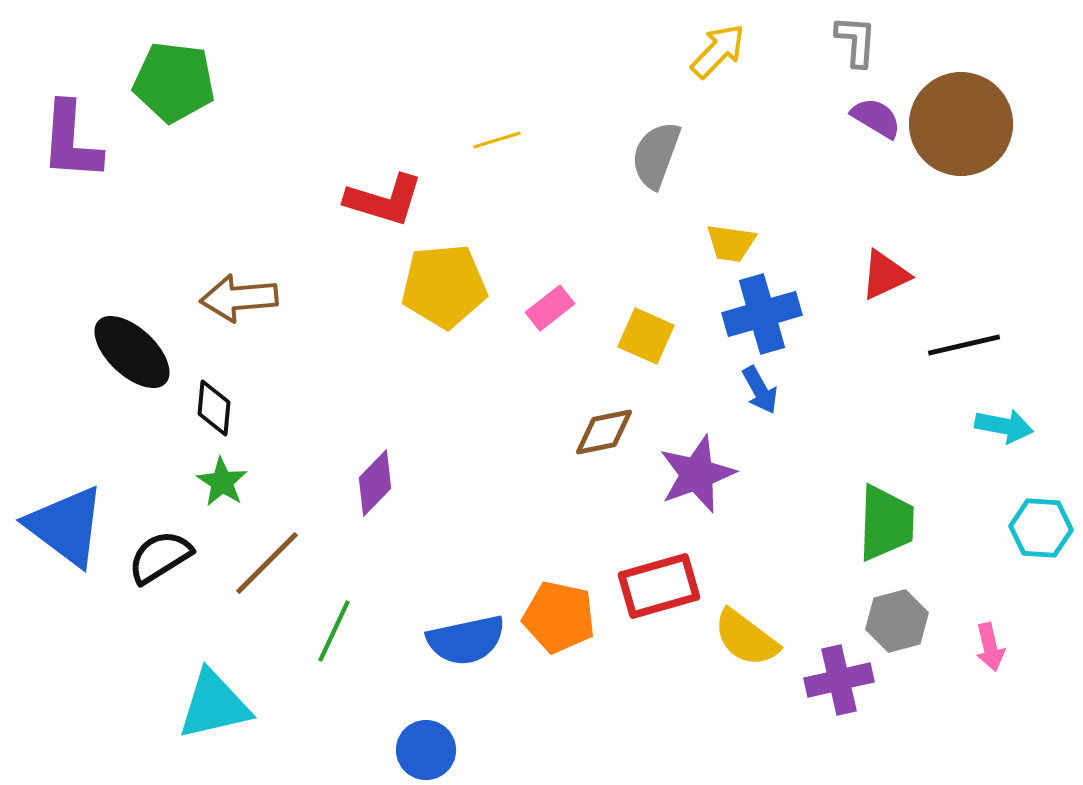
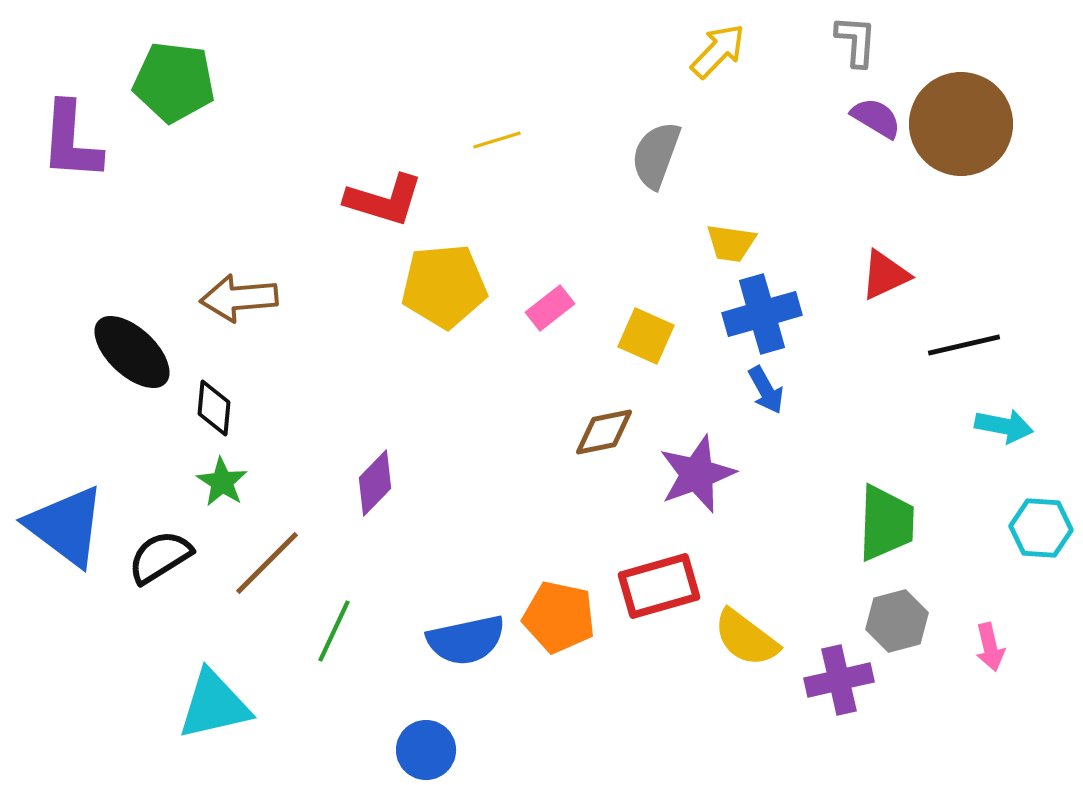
blue arrow: moved 6 px right
